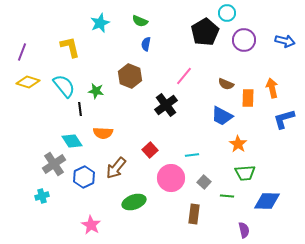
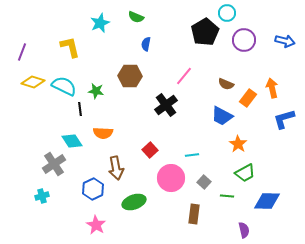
green semicircle: moved 4 px left, 4 px up
brown hexagon: rotated 20 degrees counterclockwise
yellow diamond: moved 5 px right
cyan semicircle: rotated 25 degrees counterclockwise
orange rectangle: rotated 36 degrees clockwise
brown arrow: rotated 50 degrees counterclockwise
green trapezoid: rotated 25 degrees counterclockwise
blue hexagon: moved 9 px right, 12 px down
pink star: moved 5 px right
